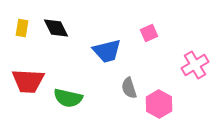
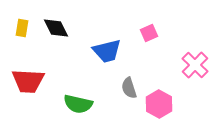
pink cross: rotated 16 degrees counterclockwise
green semicircle: moved 10 px right, 6 px down
